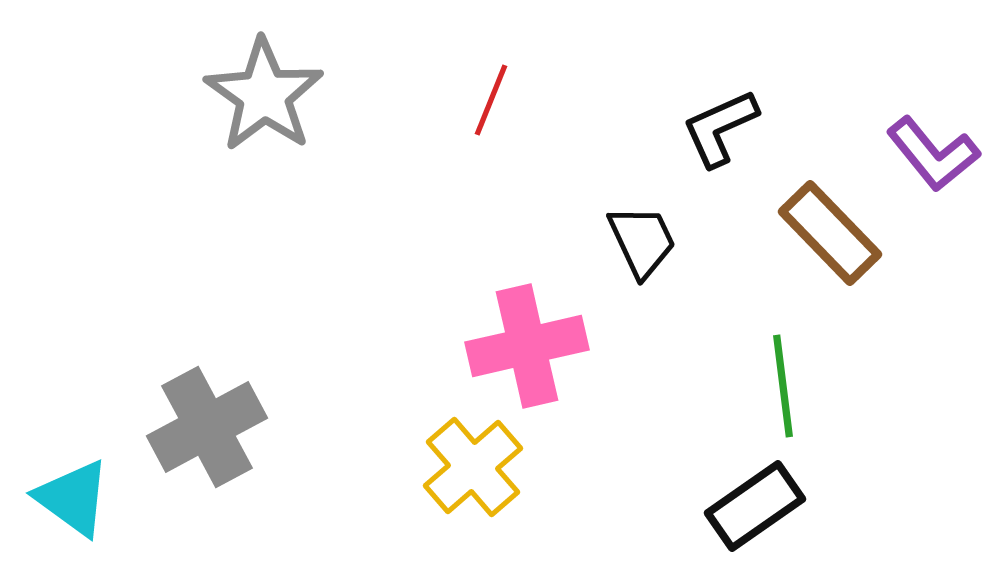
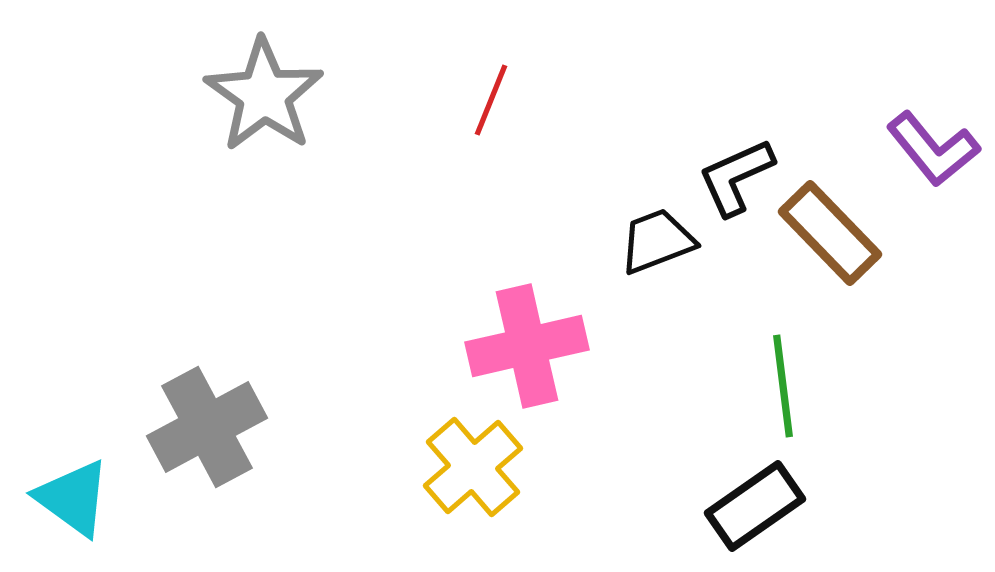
black L-shape: moved 16 px right, 49 px down
purple L-shape: moved 5 px up
black trapezoid: moved 15 px right; rotated 86 degrees counterclockwise
